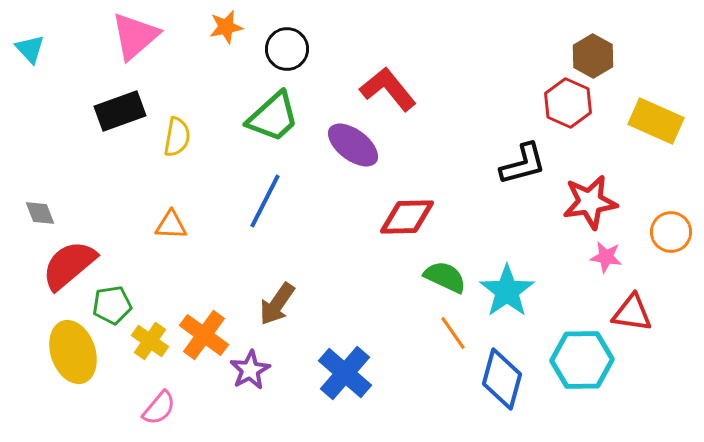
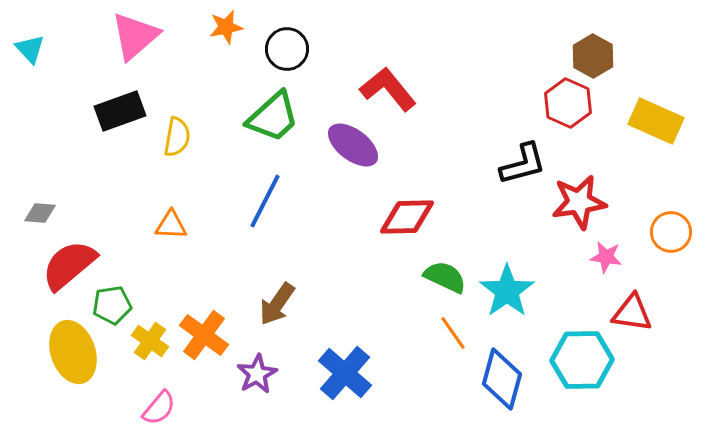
red star: moved 11 px left
gray diamond: rotated 64 degrees counterclockwise
purple star: moved 7 px right, 4 px down
